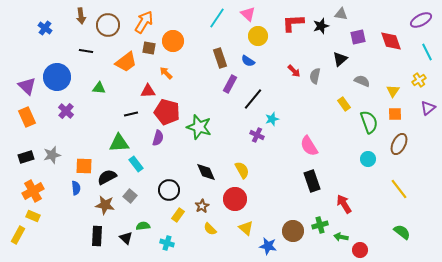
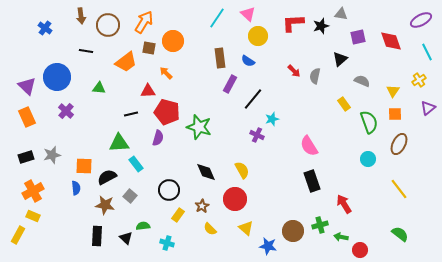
brown rectangle at (220, 58): rotated 12 degrees clockwise
green semicircle at (402, 232): moved 2 px left, 2 px down
